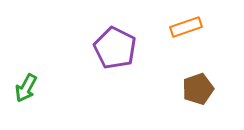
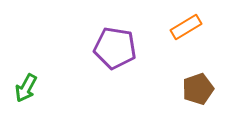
orange rectangle: rotated 12 degrees counterclockwise
purple pentagon: rotated 18 degrees counterclockwise
